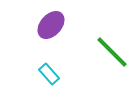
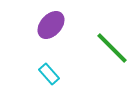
green line: moved 4 px up
